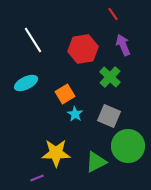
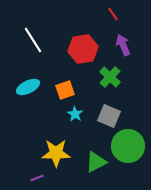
cyan ellipse: moved 2 px right, 4 px down
orange square: moved 4 px up; rotated 12 degrees clockwise
